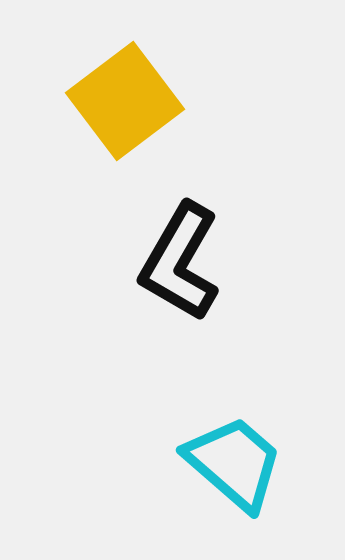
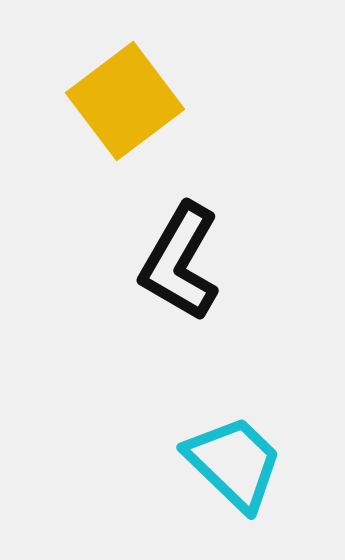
cyan trapezoid: rotated 3 degrees clockwise
